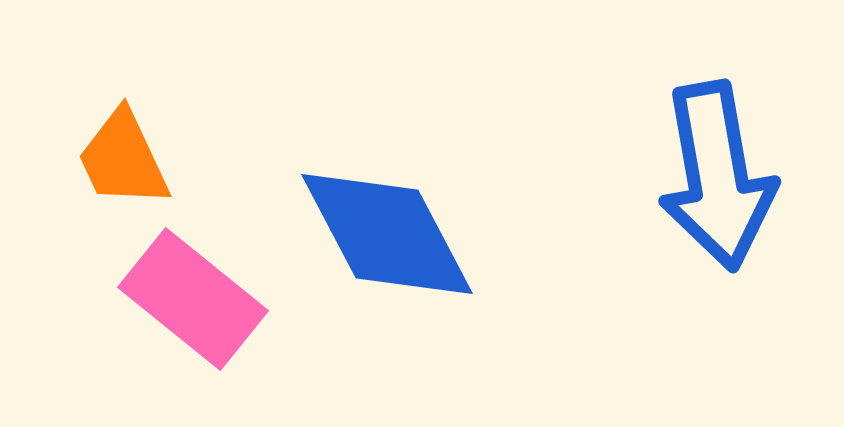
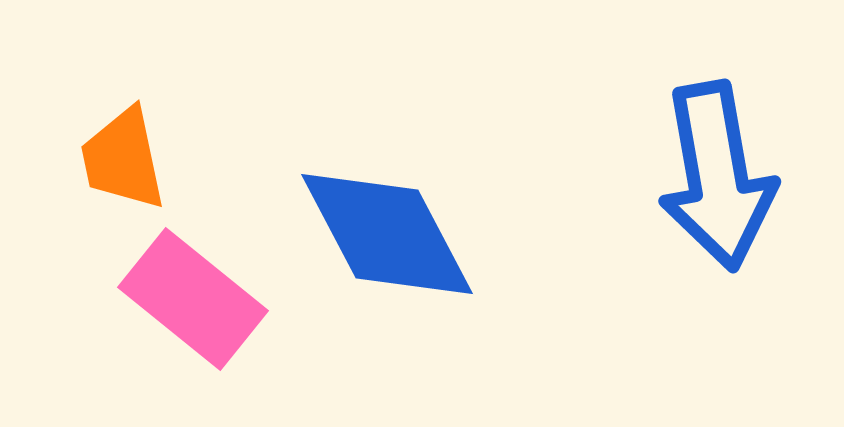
orange trapezoid: rotated 13 degrees clockwise
